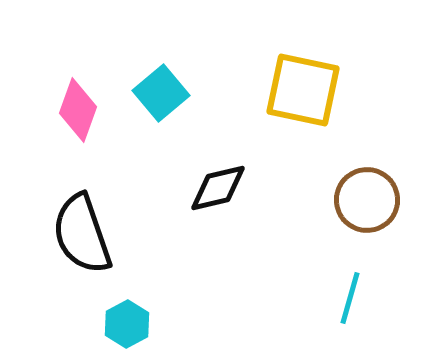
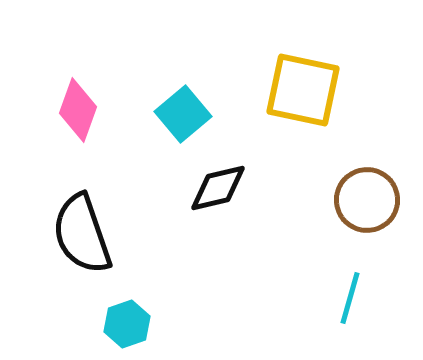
cyan square: moved 22 px right, 21 px down
cyan hexagon: rotated 9 degrees clockwise
